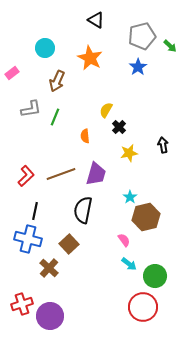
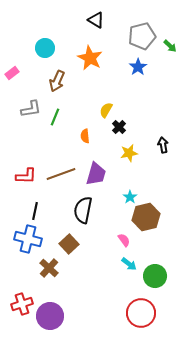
red L-shape: rotated 45 degrees clockwise
red circle: moved 2 px left, 6 px down
